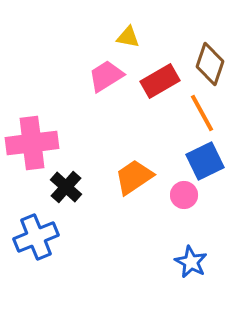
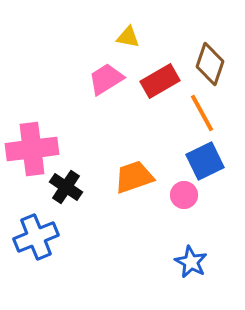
pink trapezoid: moved 3 px down
pink cross: moved 6 px down
orange trapezoid: rotated 15 degrees clockwise
black cross: rotated 8 degrees counterclockwise
